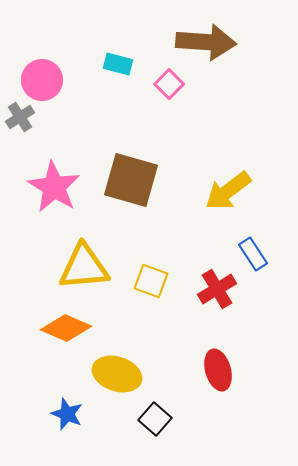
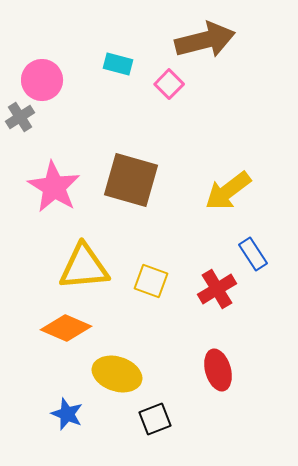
brown arrow: moved 1 px left, 2 px up; rotated 18 degrees counterclockwise
black square: rotated 28 degrees clockwise
